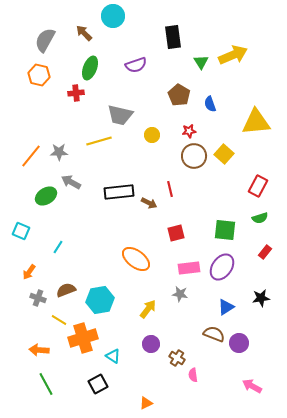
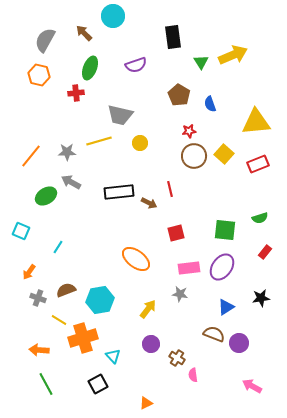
yellow circle at (152, 135): moved 12 px left, 8 px down
gray star at (59, 152): moved 8 px right
red rectangle at (258, 186): moved 22 px up; rotated 40 degrees clockwise
cyan triangle at (113, 356): rotated 14 degrees clockwise
